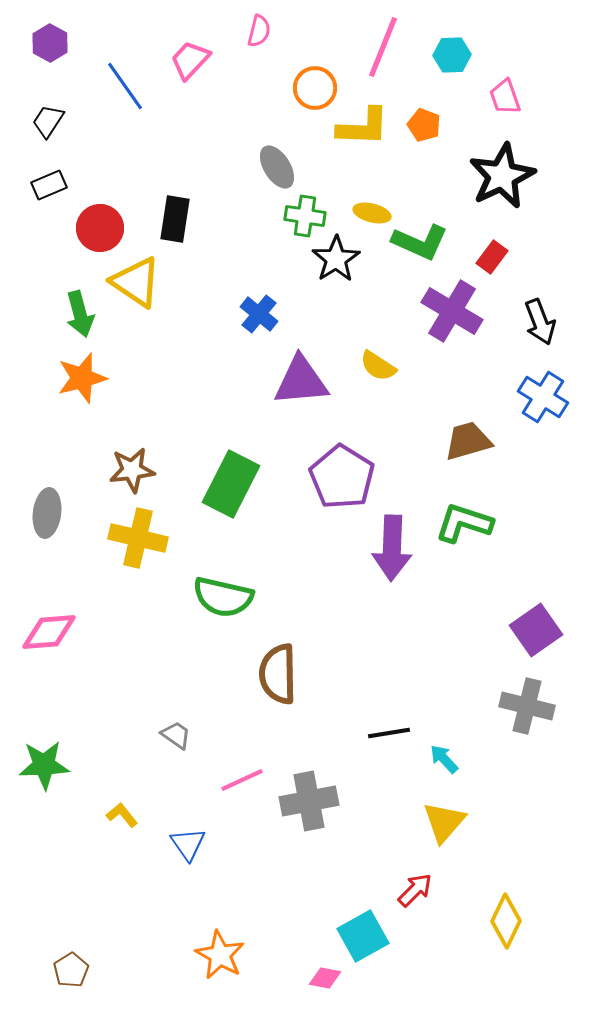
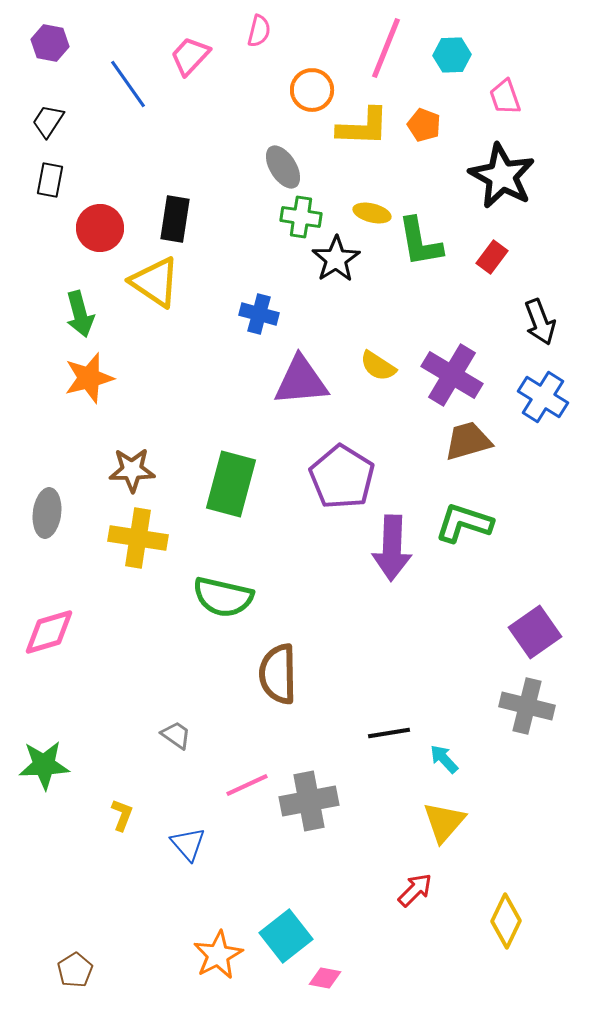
purple hexagon at (50, 43): rotated 18 degrees counterclockwise
pink line at (383, 47): moved 3 px right, 1 px down
pink trapezoid at (190, 60): moved 4 px up
blue line at (125, 86): moved 3 px right, 2 px up
orange circle at (315, 88): moved 3 px left, 2 px down
gray ellipse at (277, 167): moved 6 px right
black star at (502, 176): rotated 18 degrees counterclockwise
black rectangle at (49, 185): moved 1 px right, 5 px up; rotated 56 degrees counterclockwise
green cross at (305, 216): moved 4 px left, 1 px down
green L-shape at (420, 242): rotated 56 degrees clockwise
yellow triangle at (136, 282): moved 19 px right
purple cross at (452, 311): moved 64 px down
blue cross at (259, 314): rotated 24 degrees counterclockwise
orange star at (82, 378): moved 7 px right
brown star at (132, 470): rotated 6 degrees clockwise
green rectangle at (231, 484): rotated 12 degrees counterclockwise
yellow cross at (138, 538): rotated 4 degrees counterclockwise
purple square at (536, 630): moved 1 px left, 2 px down
pink diamond at (49, 632): rotated 12 degrees counterclockwise
pink line at (242, 780): moved 5 px right, 5 px down
yellow L-shape at (122, 815): rotated 60 degrees clockwise
blue triangle at (188, 844): rotated 6 degrees counterclockwise
cyan square at (363, 936): moved 77 px left; rotated 9 degrees counterclockwise
orange star at (220, 955): moved 2 px left; rotated 15 degrees clockwise
brown pentagon at (71, 970): moved 4 px right
